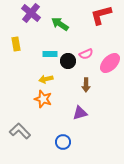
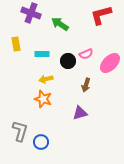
purple cross: rotated 18 degrees counterclockwise
cyan rectangle: moved 8 px left
brown arrow: rotated 16 degrees clockwise
gray L-shape: rotated 60 degrees clockwise
blue circle: moved 22 px left
